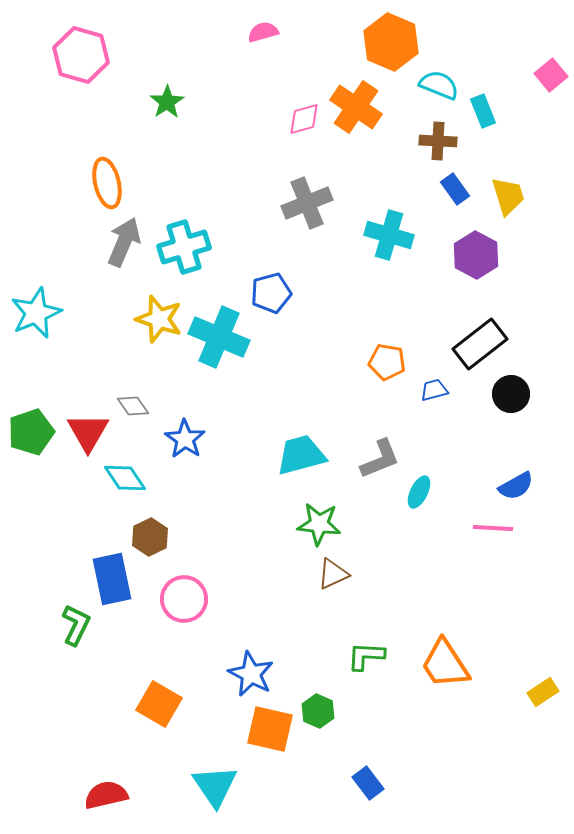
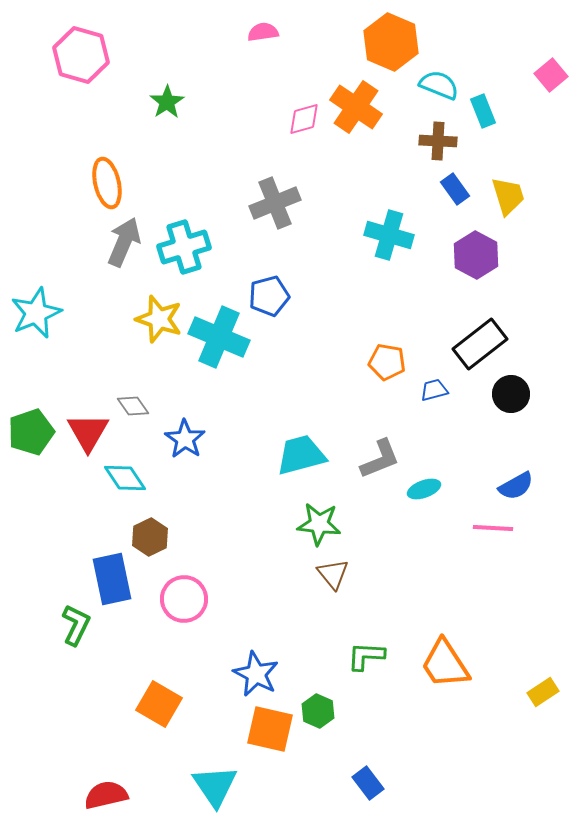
pink semicircle at (263, 32): rotated 8 degrees clockwise
gray cross at (307, 203): moved 32 px left
blue pentagon at (271, 293): moved 2 px left, 3 px down
cyan ellipse at (419, 492): moved 5 px right, 3 px up; rotated 44 degrees clockwise
brown triangle at (333, 574): rotated 44 degrees counterclockwise
blue star at (251, 674): moved 5 px right
